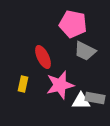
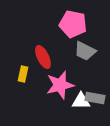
yellow rectangle: moved 10 px up
